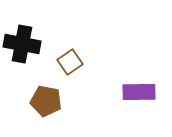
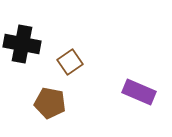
purple rectangle: rotated 24 degrees clockwise
brown pentagon: moved 4 px right, 2 px down
